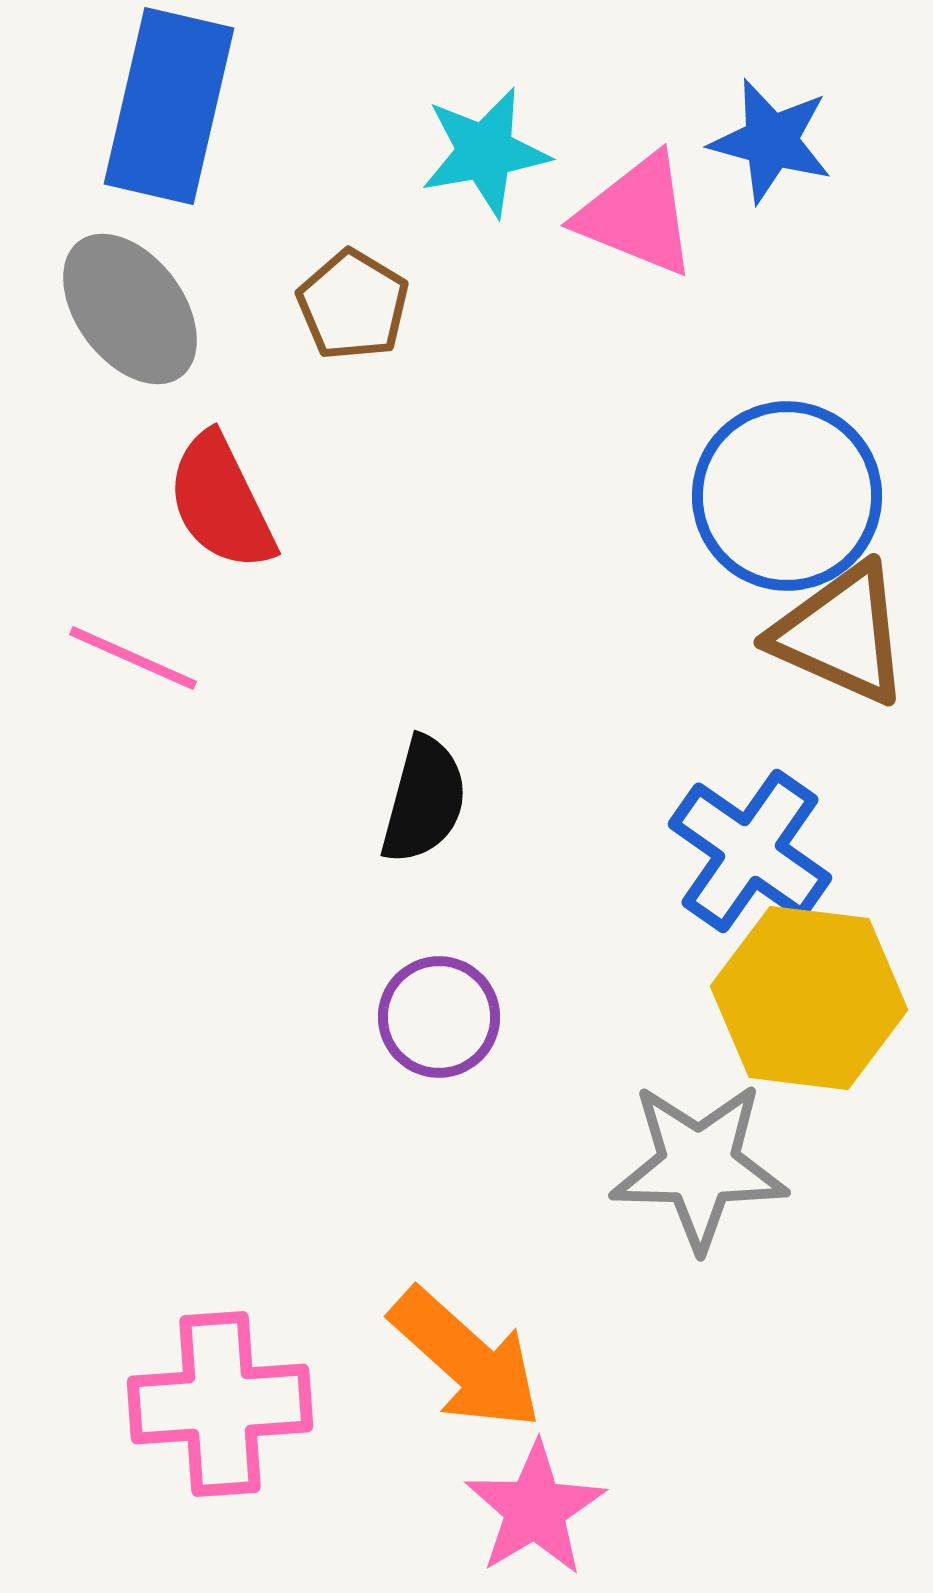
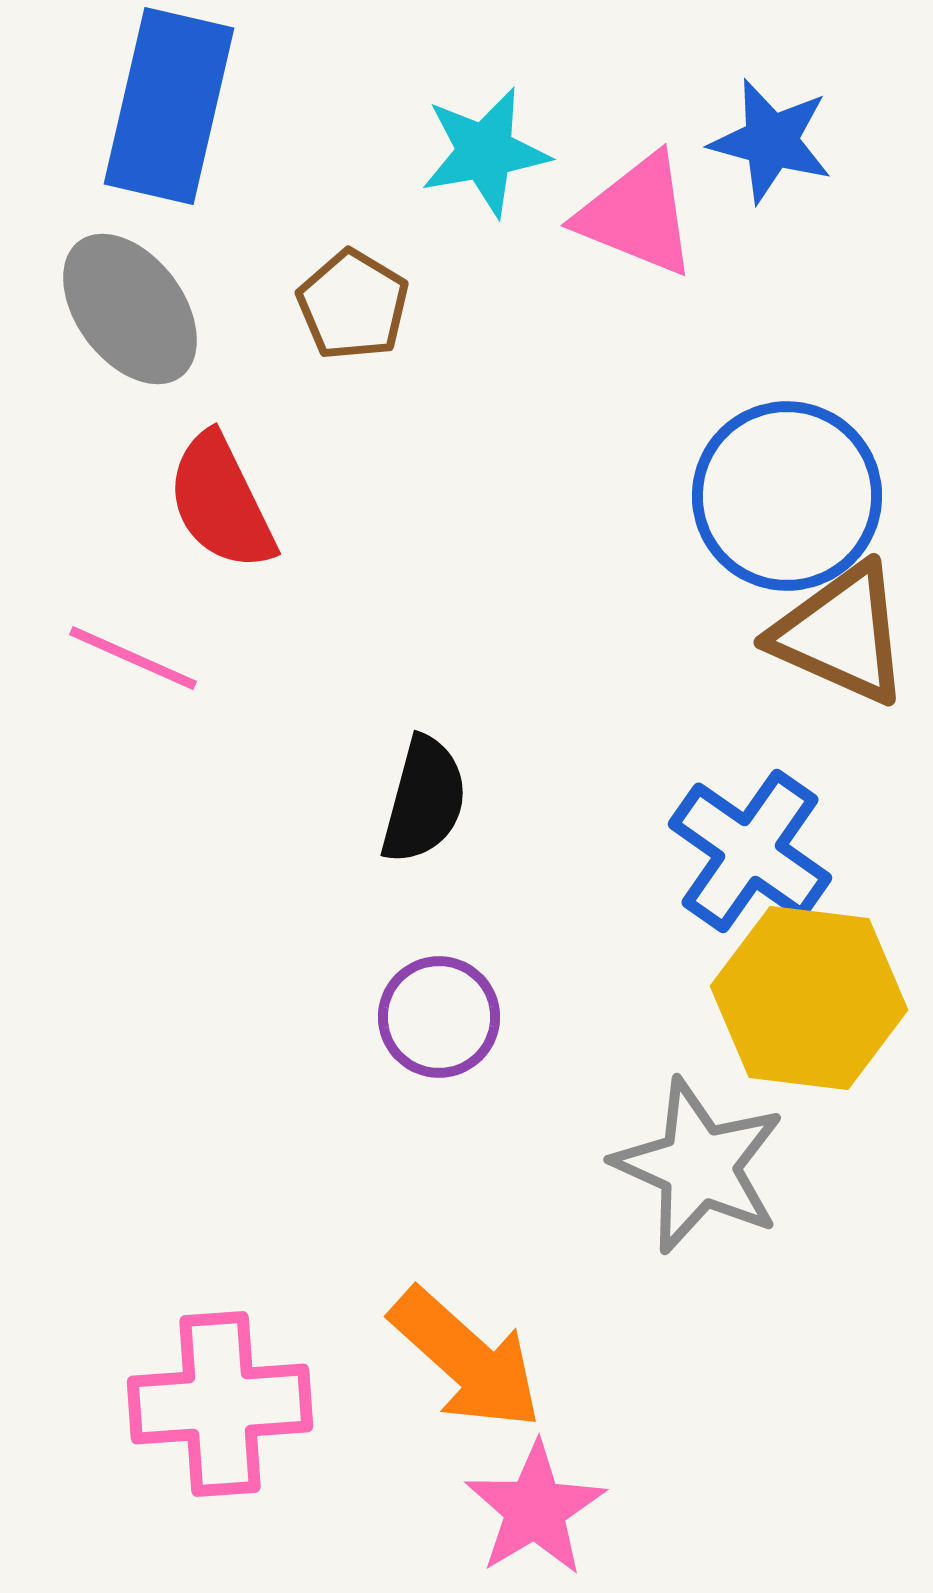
gray star: rotated 23 degrees clockwise
